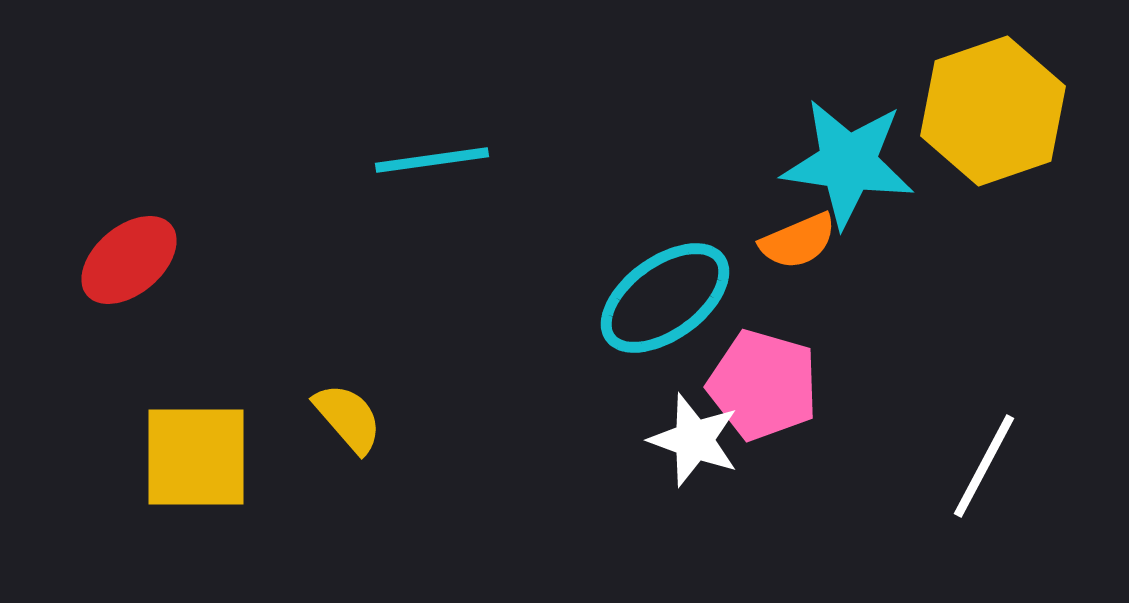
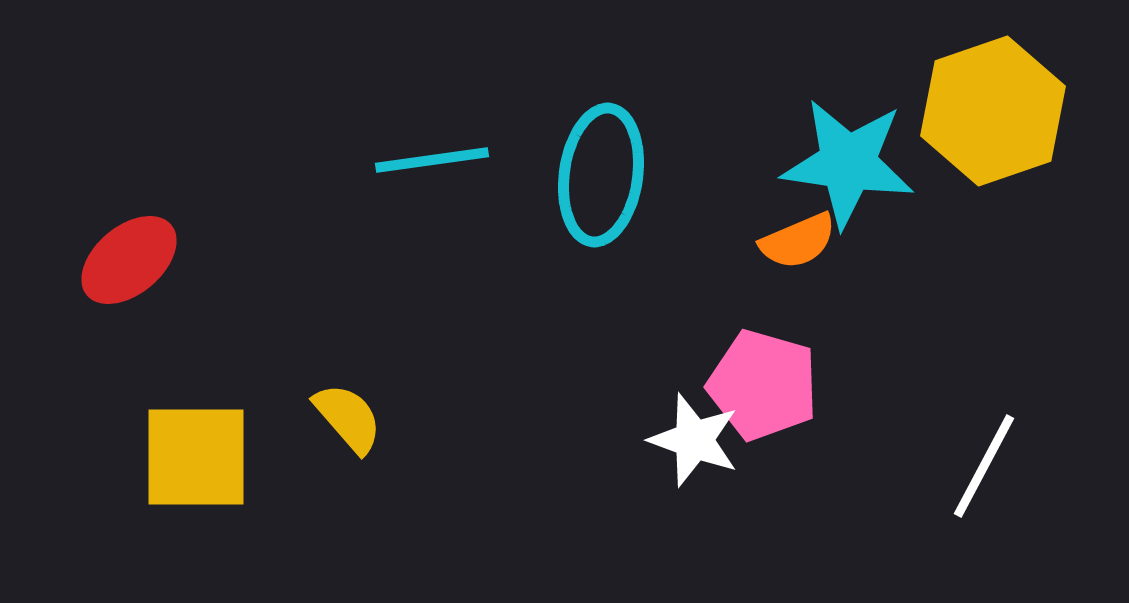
cyan ellipse: moved 64 px left, 123 px up; rotated 46 degrees counterclockwise
